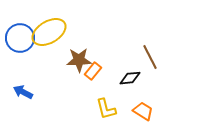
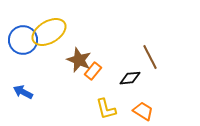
blue circle: moved 3 px right, 2 px down
brown star: rotated 25 degrees clockwise
